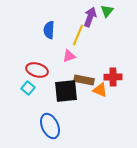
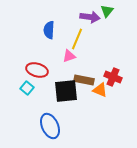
purple arrow: rotated 78 degrees clockwise
yellow line: moved 1 px left, 4 px down
red cross: rotated 24 degrees clockwise
cyan square: moved 1 px left
